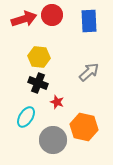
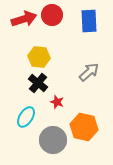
black cross: rotated 18 degrees clockwise
